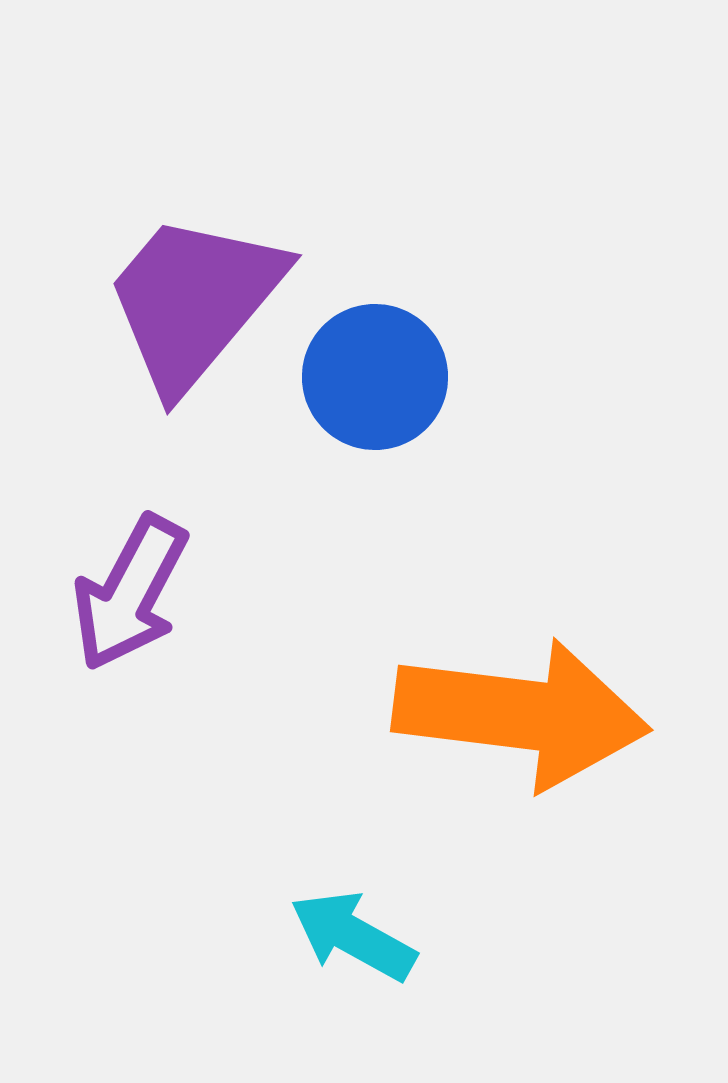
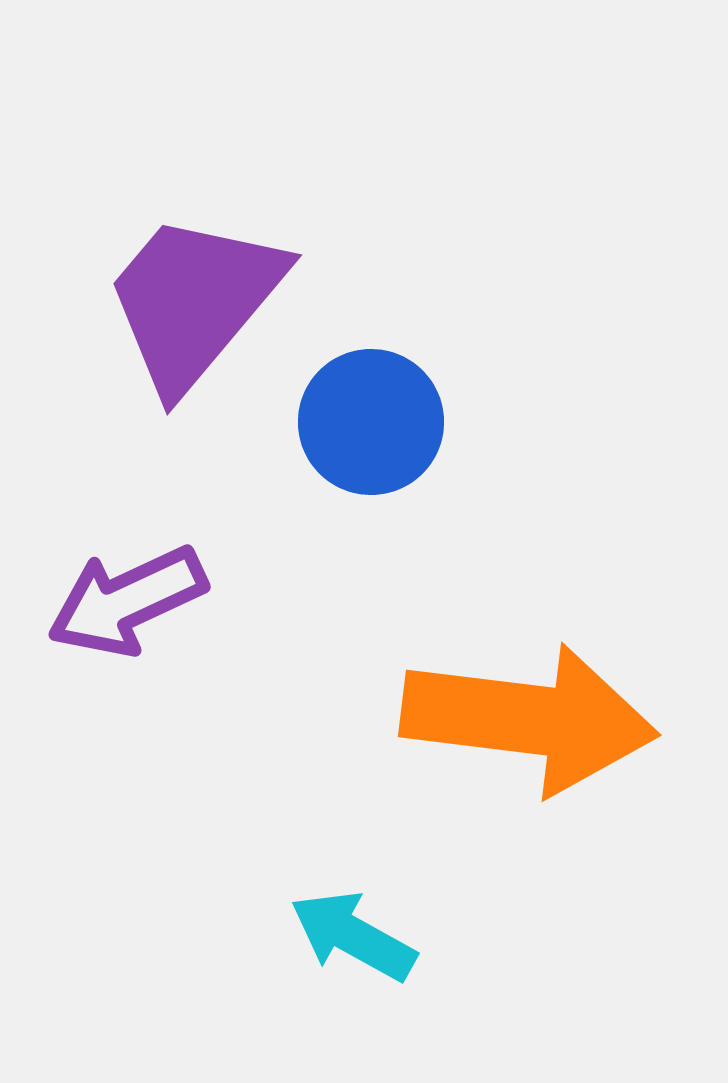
blue circle: moved 4 px left, 45 px down
purple arrow: moved 3 px left, 8 px down; rotated 37 degrees clockwise
orange arrow: moved 8 px right, 5 px down
